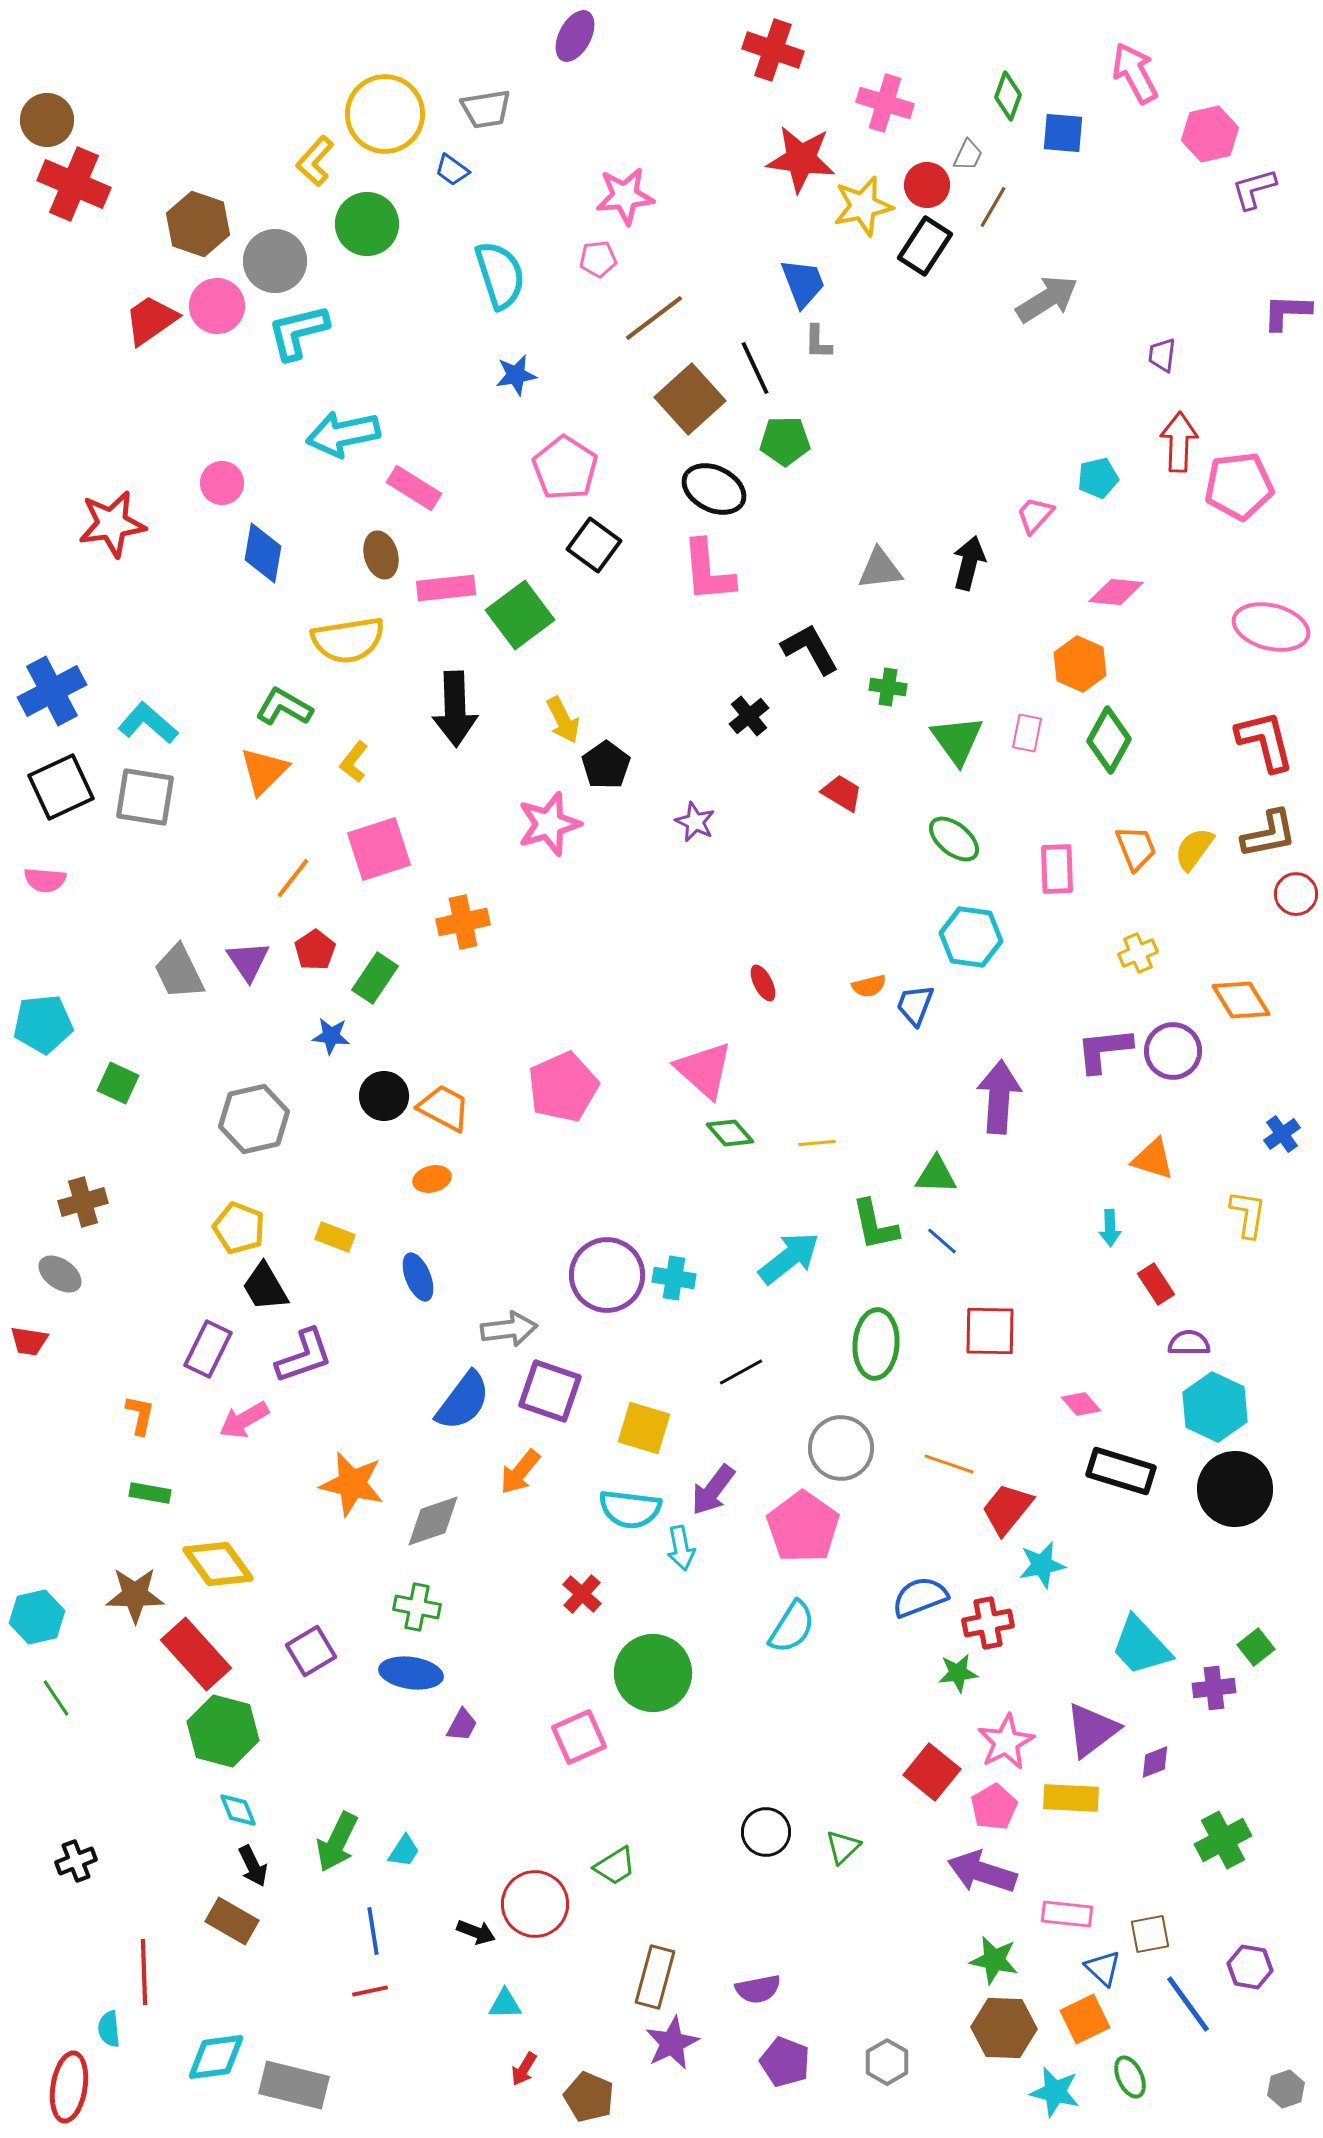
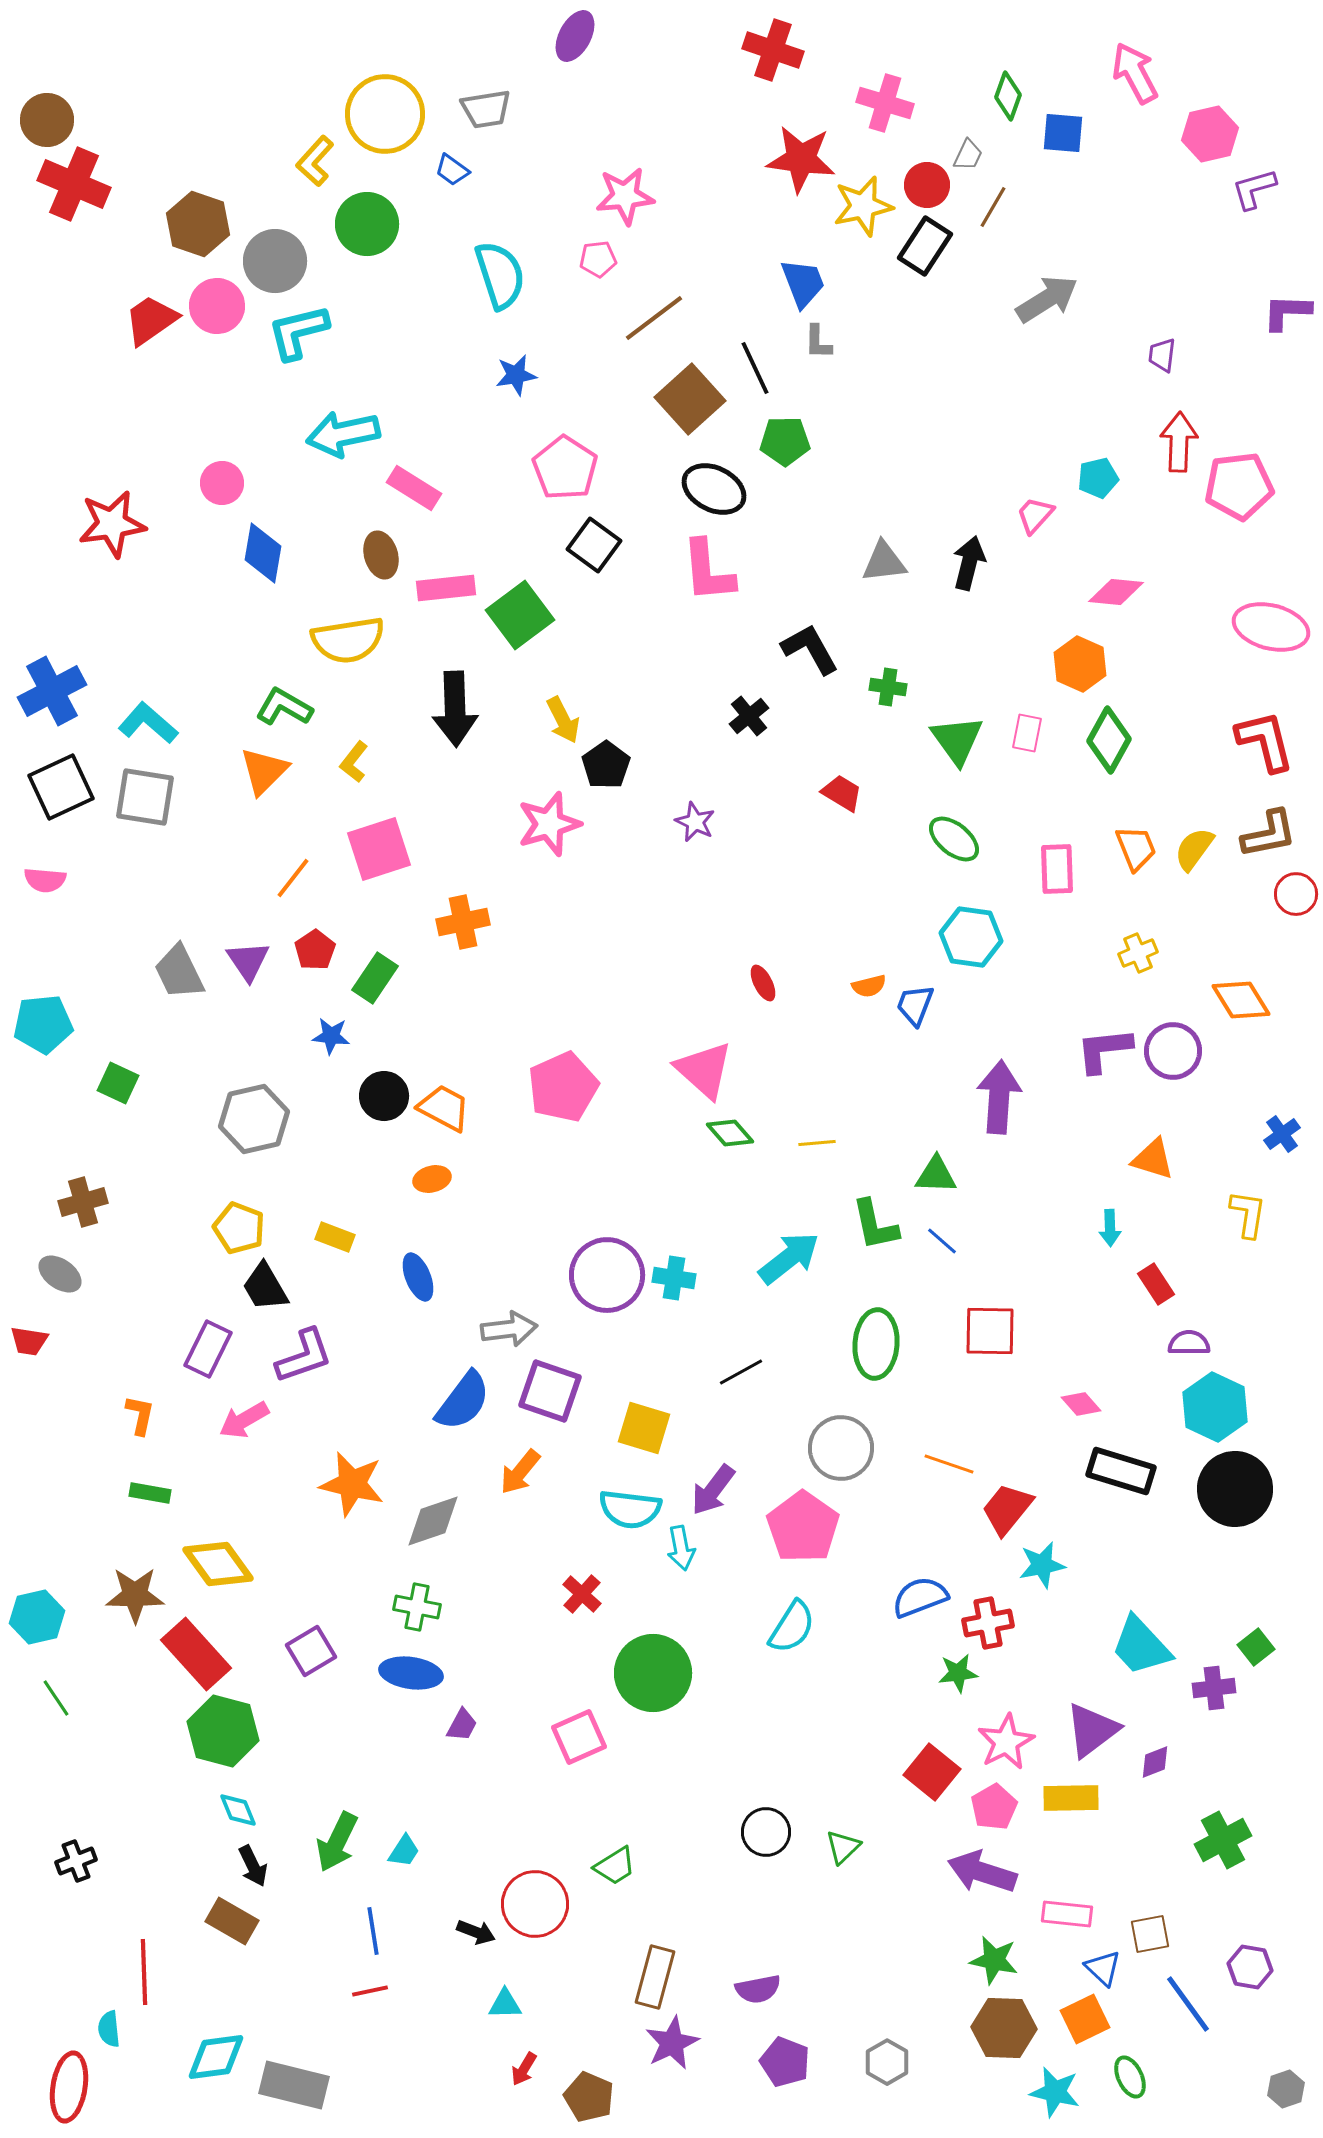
gray triangle at (880, 569): moved 4 px right, 7 px up
yellow rectangle at (1071, 1798): rotated 4 degrees counterclockwise
